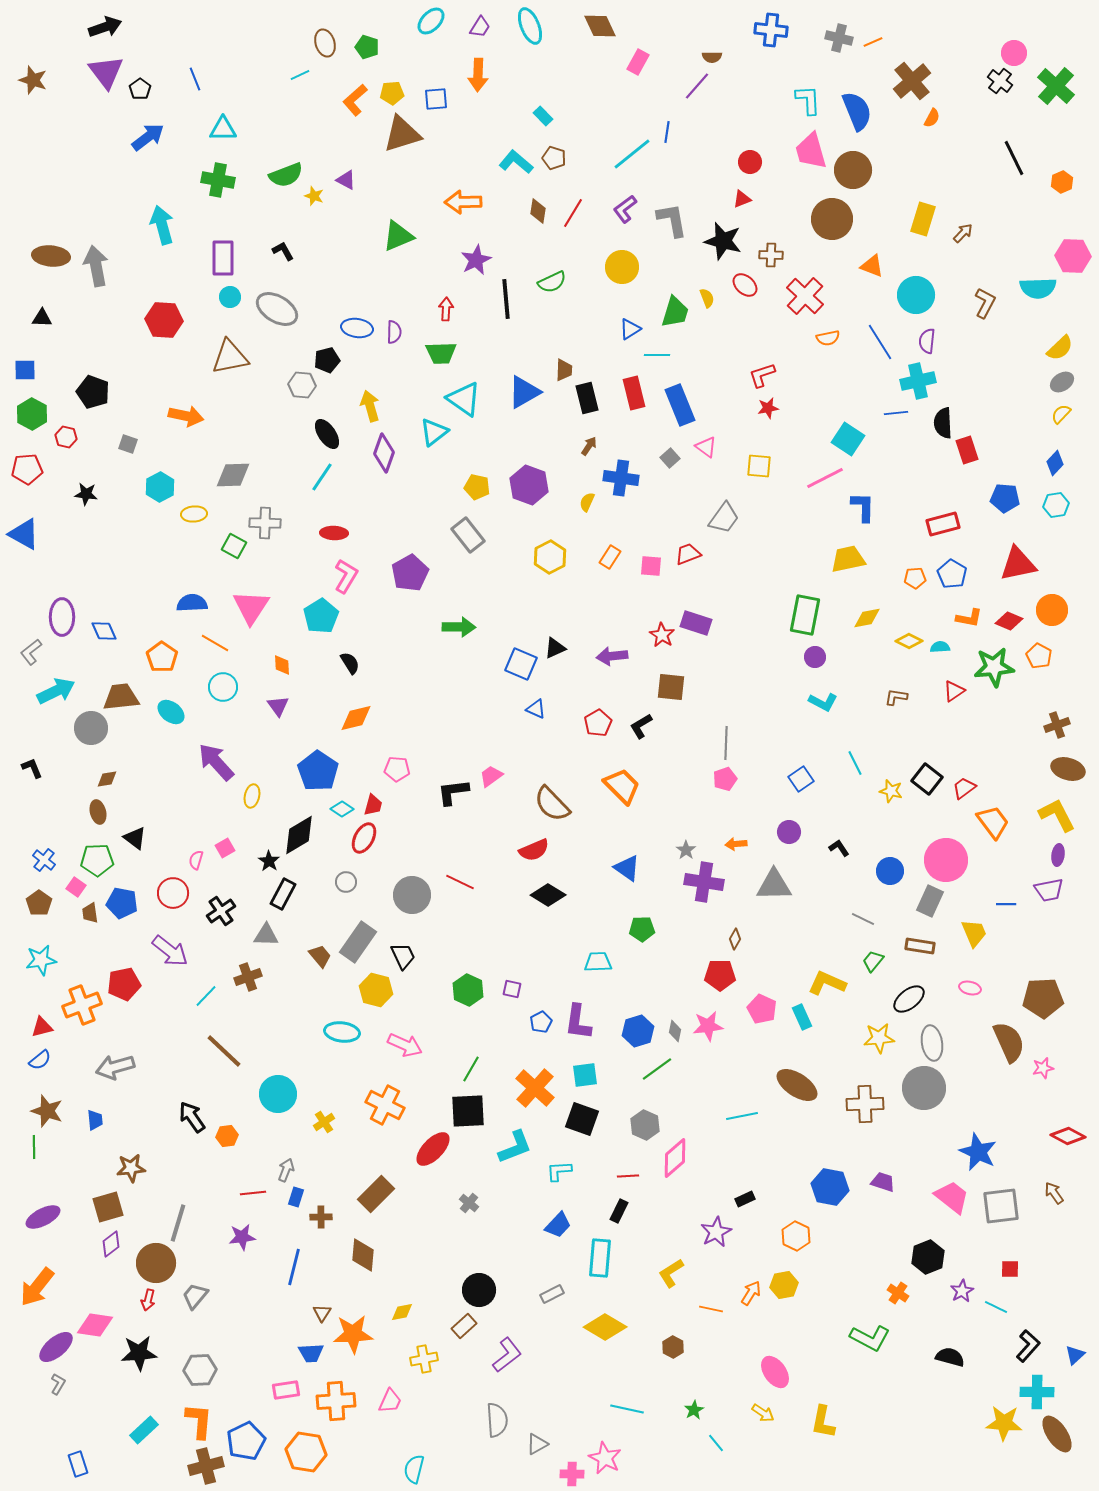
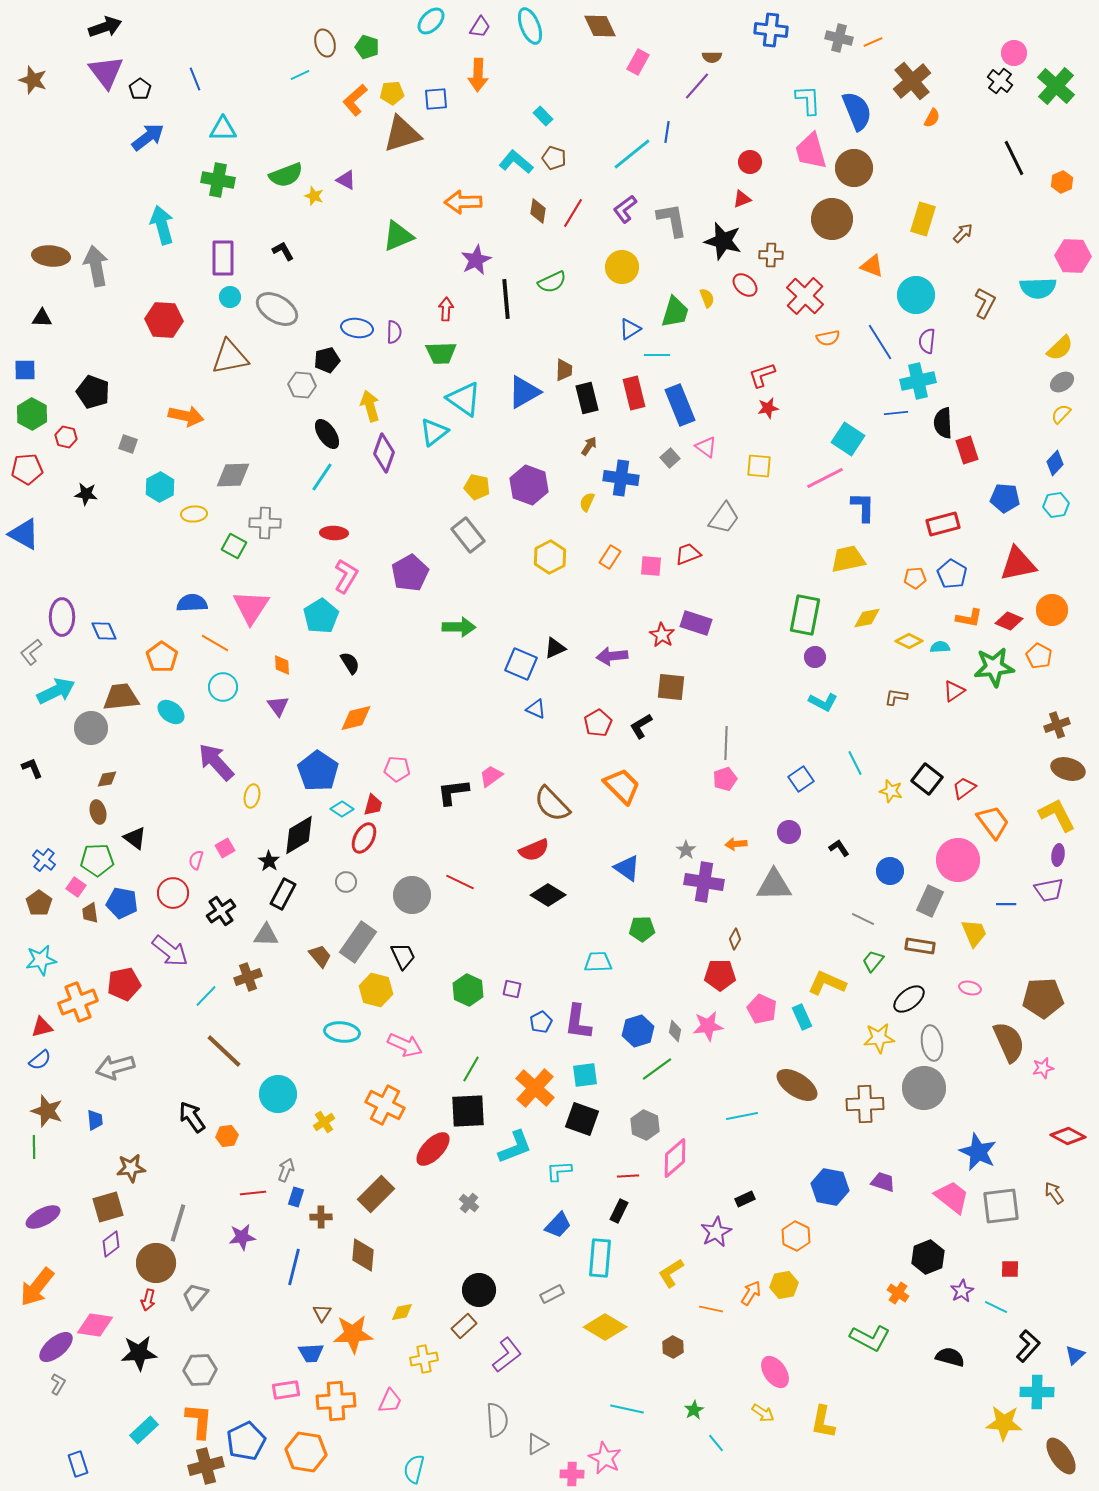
brown circle at (853, 170): moved 1 px right, 2 px up
pink circle at (946, 860): moved 12 px right
orange cross at (82, 1005): moved 4 px left, 3 px up
brown ellipse at (1057, 1434): moved 4 px right, 22 px down
